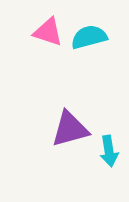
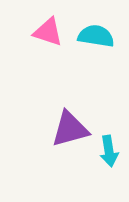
cyan semicircle: moved 7 px right, 1 px up; rotated 24 degrees clockwise
